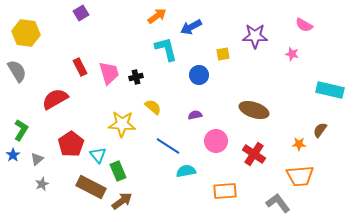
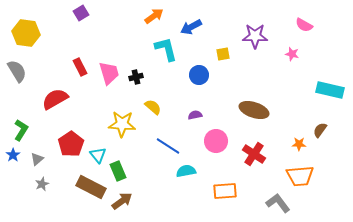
orange arrow: moved 3 px left
